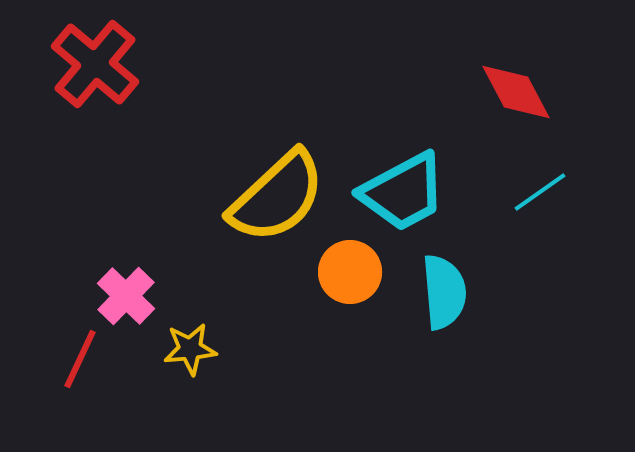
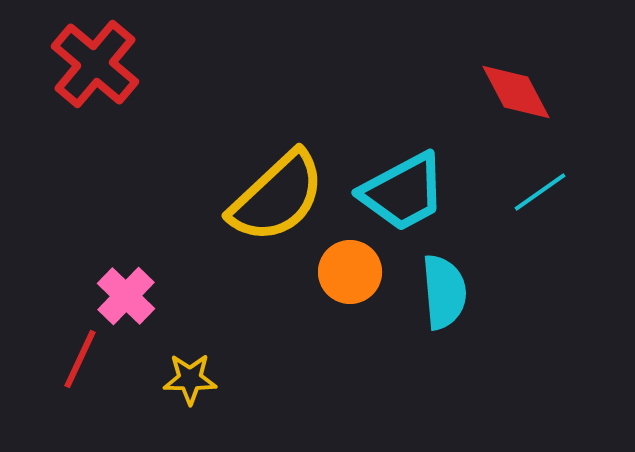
yellow star: moved 30 px down; rotated 6 degrees clockwise
